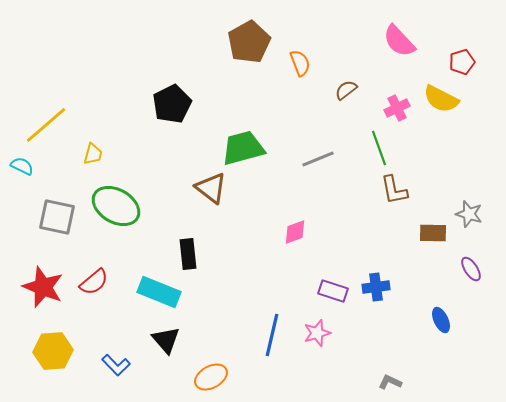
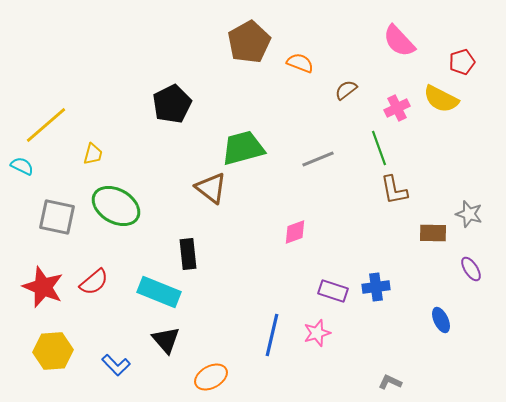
orange semicircle: rotated 48 degrees counterclockwise
